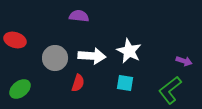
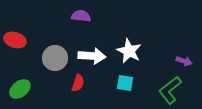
purple semicircle: moved 2 px right
